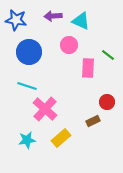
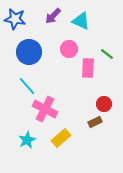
purple arrow: rotated 42 degrees counterclockwise
blue star: moved 1 px left, 1 px up
pink circle: moved 4 px down
green line: moved 1 px left, 1 px up
cyan line: rotated 30 degrees clockwise
red circle: moved 3 px left, 2 px down
pink cross: rotated 15 degrees counterclockwise
brown rectangle: moved 2 px right, 1 px down
cyan star: rotated 18 degrees counterclockwise
